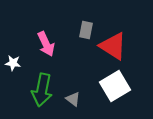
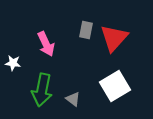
red triangle: moved 1 px right, 8 px up; rotated 40 degrees clockwise
